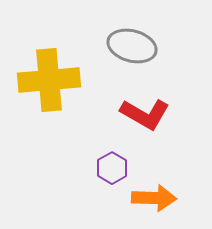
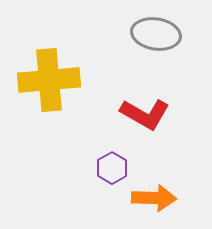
gray ellipse: moved 24 px right, 12 px up; rotated 6 degrees counterclockwise
